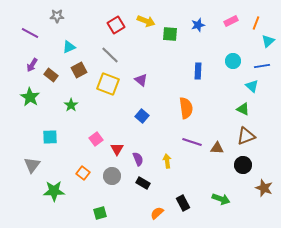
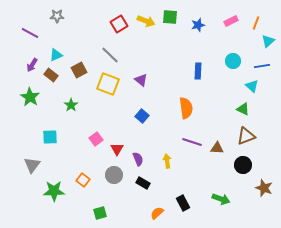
red square at (116, 25): moved 3 px right, 1 px up
green square at (170, 34): moved 17 px up
cyan triangle at (69, 47): moved 13 px left, 8 px down
orange square at (83, 173): moved 7 px down
gray circle at (112, 176): moved 2 px right, 1 px up
